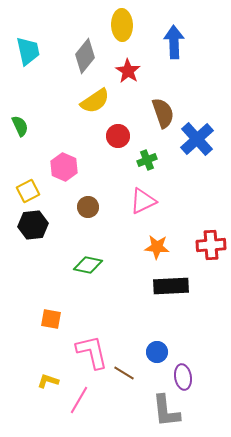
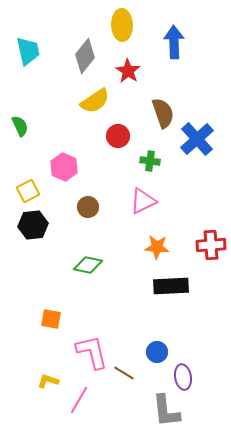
green cross: moved 3 px right, 1 px down; rotated 30 degrees clockwise
